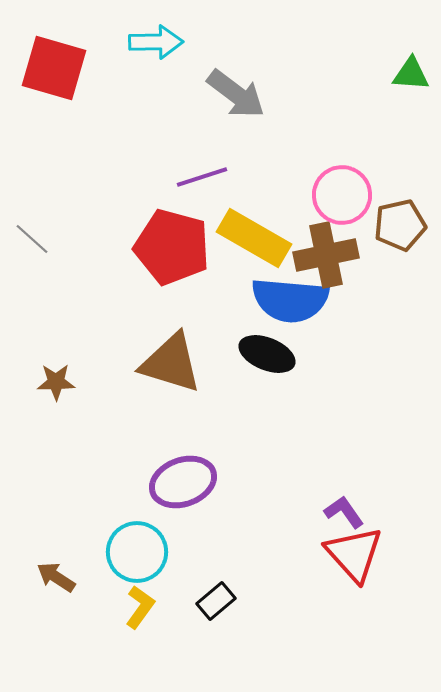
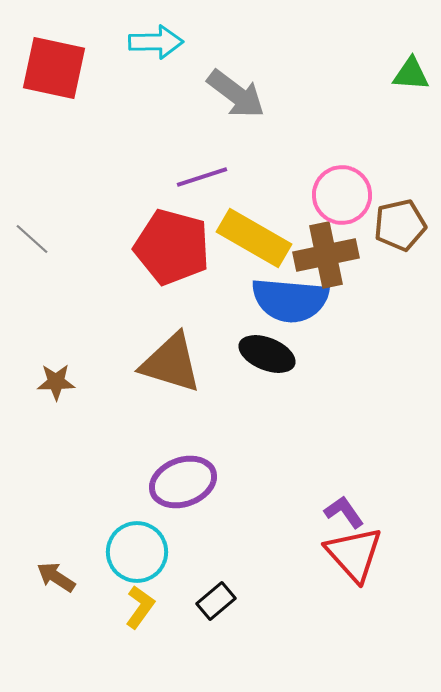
red square: rotated 4 degrees counterclockwise
